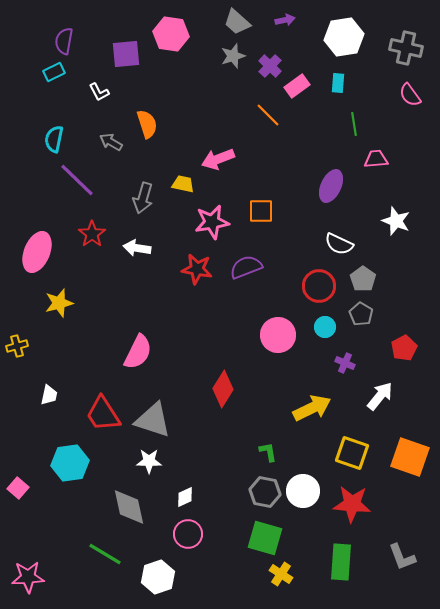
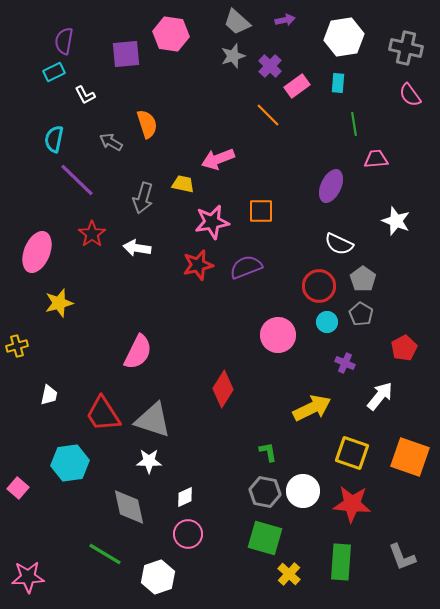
white L-shape at (99, 92): moved 14 px left, 3 px down
red star at (197, 269): moved 1 px right, 4 px up; rotated 24 degrees counterclockwise
cyan circle at (325, 327): moved 2 px right, 5 px up
yellow cross at (281, 574): moved 8 px right; rotated 10 degrees clockwise
